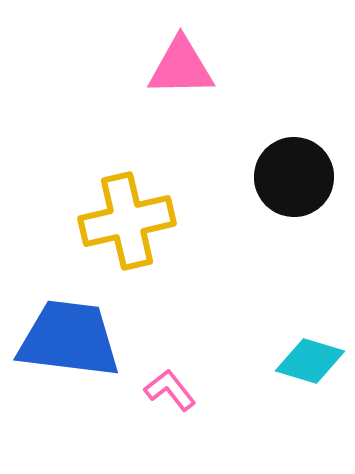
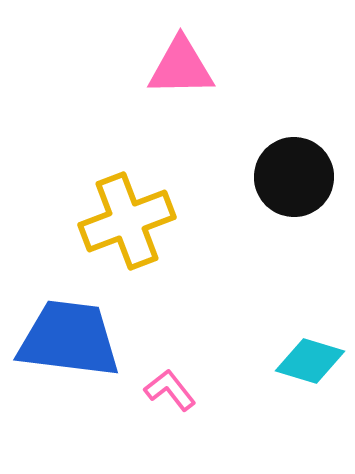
yellow cross: rotated 8 degrees counterclockwise
